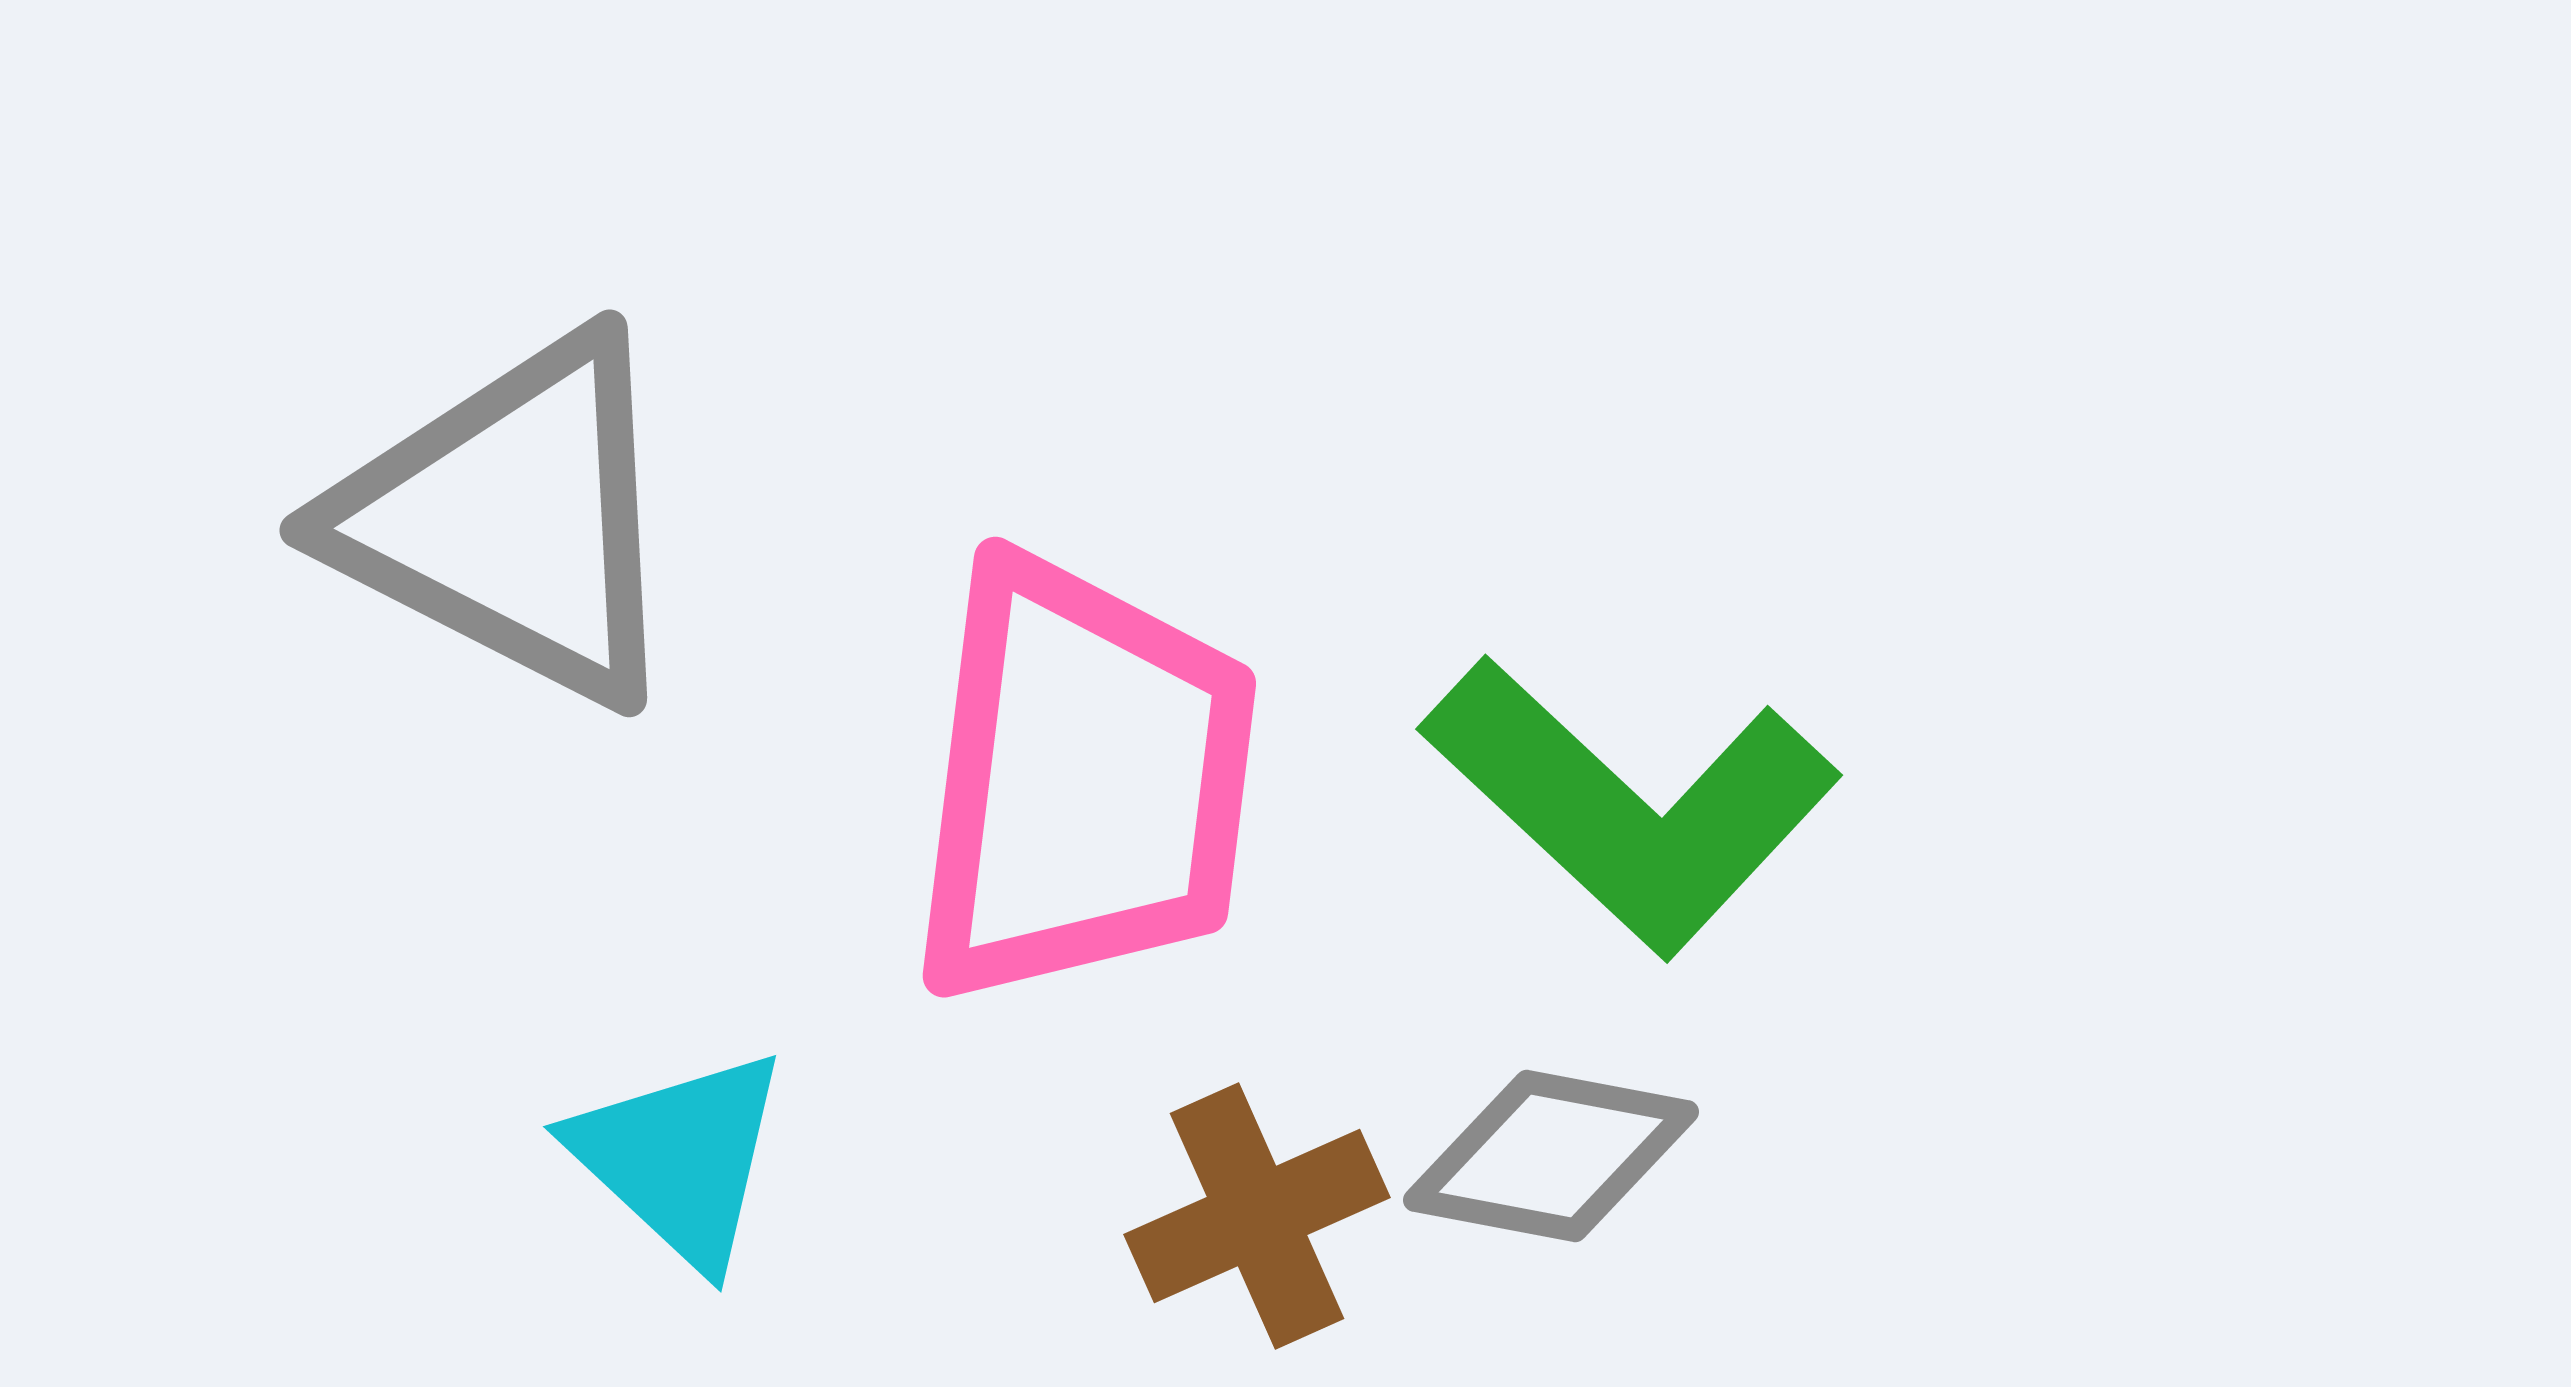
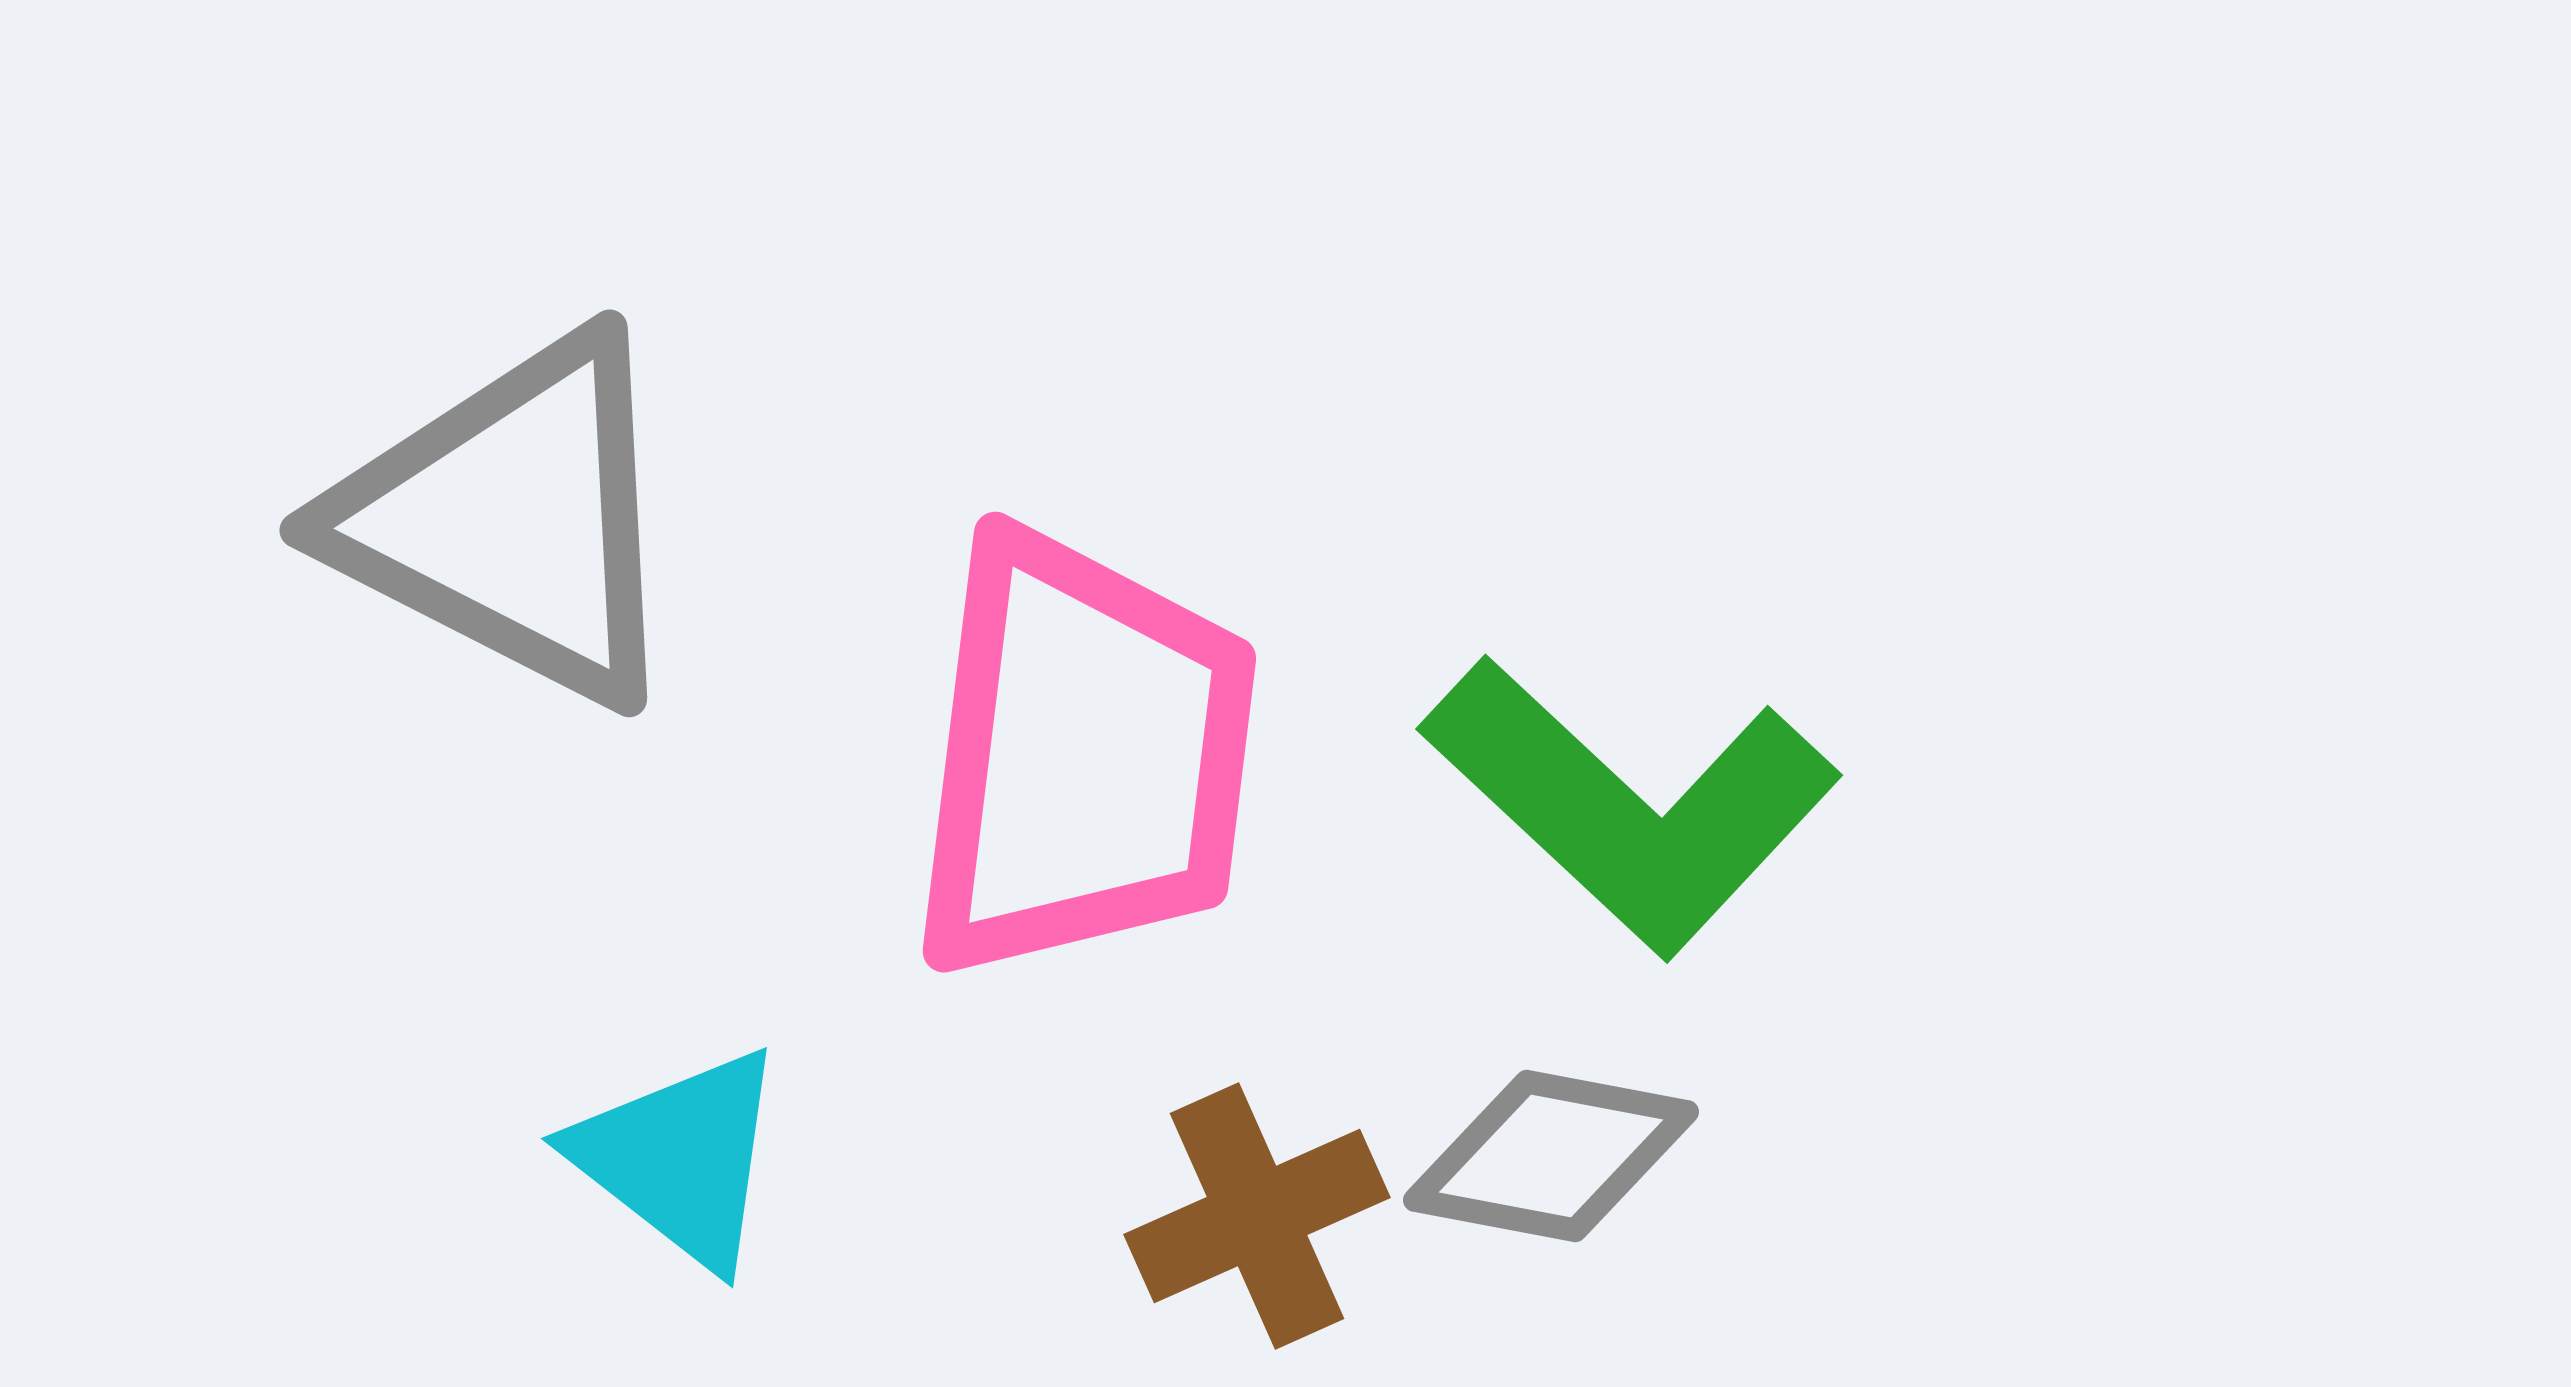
pink trapezoid: moved 25 px up
cyan triangle: rotated 5 degrees counterclockwise
